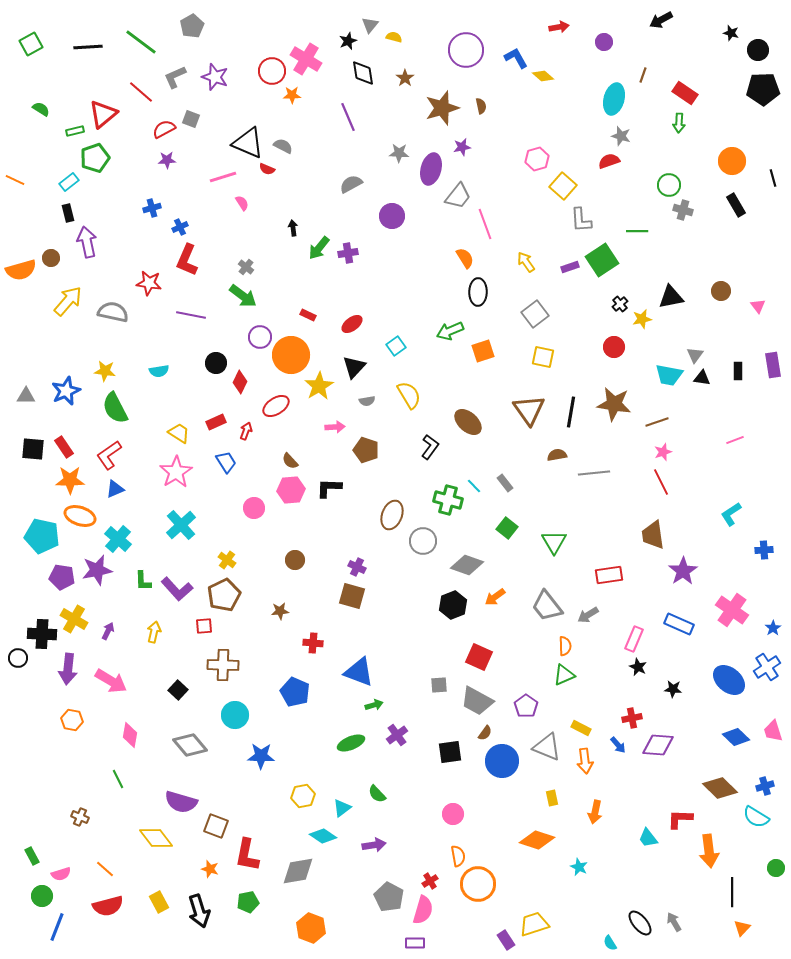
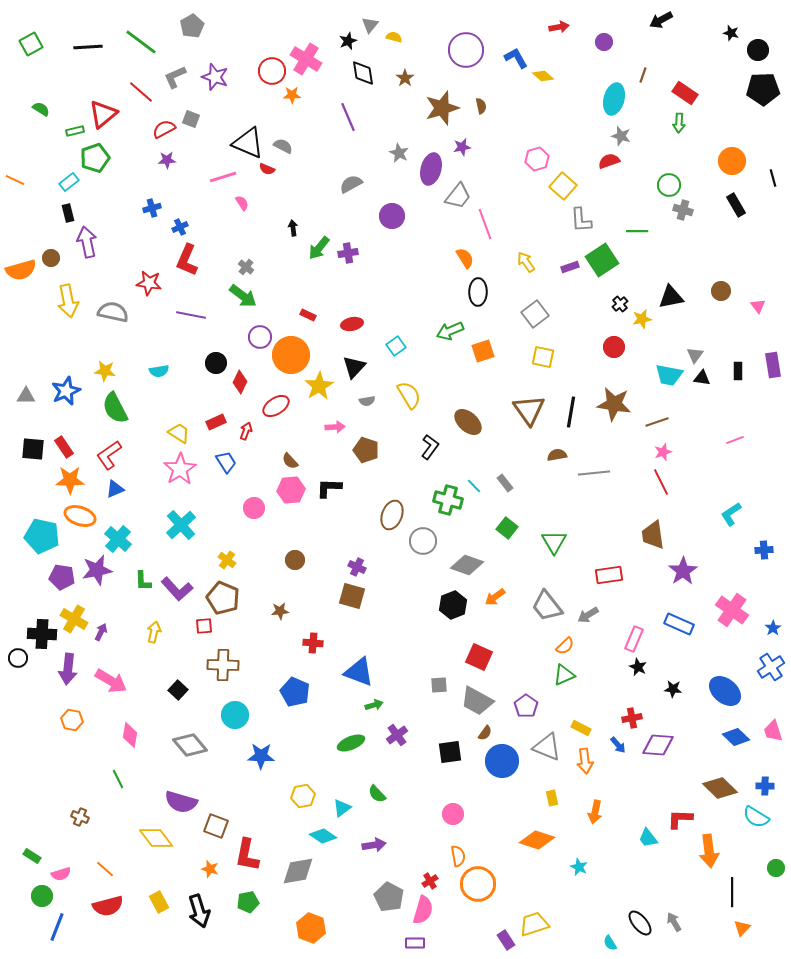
gray star at (399, 153): rotated 24 degrees clockwise
yellow arrow at (68, 301): rotated 128 degrees clockwise
red ellipse at (352, 324): rotated 25 degrees clockwise
pink star at (176, 472): moved 4 px right, 3 px up
brown pentagon at (224, 595): moved 1 px left, 3 px down; rotated 24 degrees counterclockwise
purple arrow at (108, 631): moved 7 px left, 1 px down
orange semicircle at (565, 646): rotated 48 degrees clockwise
blue cross at (767, 667): moved 4 px right
blue ellipse at (729, 680): moved 4 px left, 11 px down
blue cross at (765, 786): rotated 18 degrees clockwise
green rectangle at (32, 856): rotated 30 degrees counterclockwise
